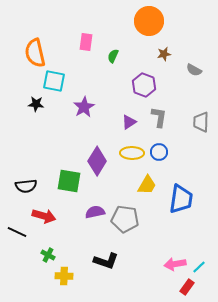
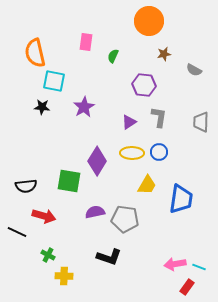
purple hexagon: rotated 15 degrees counterclockwise
black star: moved 6 px right, 3 px down
black L-shape: moved 3 px right, 4 px up
cyan line: rotated 64 degrees clockwise
